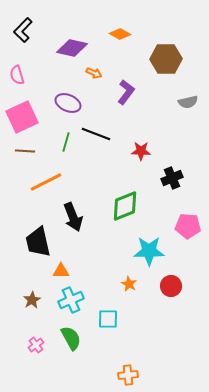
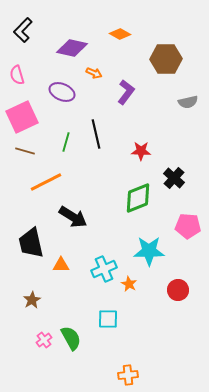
purple ellipse: moved 6 px left, 11 px up
black line: rotated 56 degrees clockwise
brown line: rotated 12 degrees clockwise
black cross: moved 2 px right; rotated 25 degrees counterclockwise
green diamond: moved 13 px right, 8 px up
black arrow: rotated 36 degrees counterclockwise
black trapezoid: moved 7 px left, 1 px down
orange triangle: moved 6 px up
red circle: moved 7 px right, 4 px down
cyan cross: moved 33 px right, 31 px up
pink cross: moved 8 px right, 5 px up
